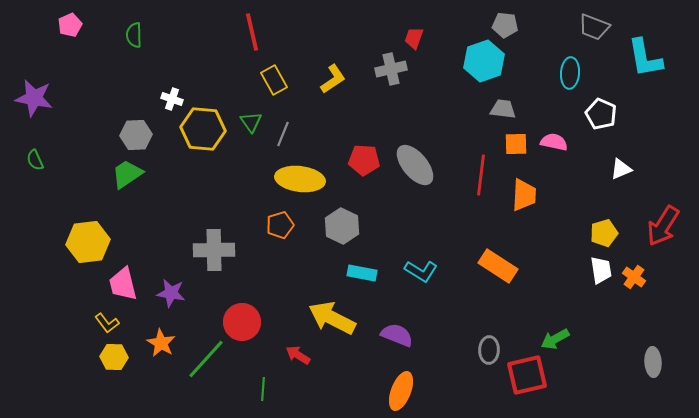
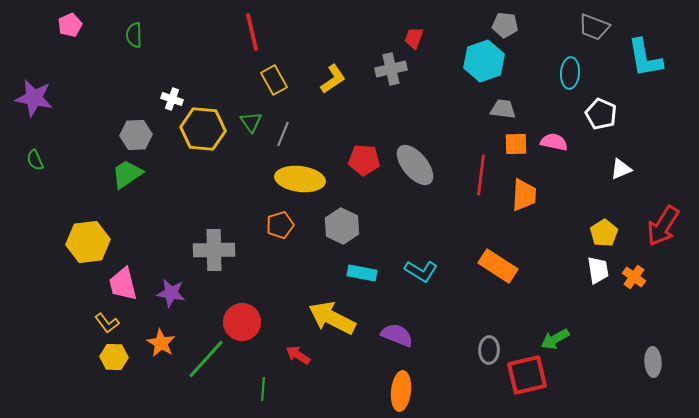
yellow pentagon at (604, 233): rotated 16 degrees counterclockwise
white trapezoid at (601, 270): moved 3 px left
orange ellipse at (401, 391): rotated 15 degrees counterclockwise
